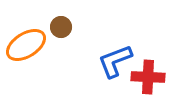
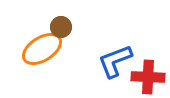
orange ellipse: moved 16 px right, 4 px down
